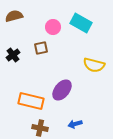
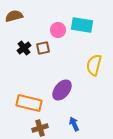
cyan rectangle: moved 1 px right, 2 px down; rotated 20 degrees counterclockwise
pink circle: moved 5 px right, 3 px down
brown square: moved 2 px right
black cross: moved 11 px right, 7 px up
yellow semicircle: rotated 90 degrees clockwise
orange rectangle: moved 2 px left, 2 px down
blue arrow: moved 1 px left; rotated 80 degrees clockwise
brown cross: rotated 28 degrees counterclockwise
